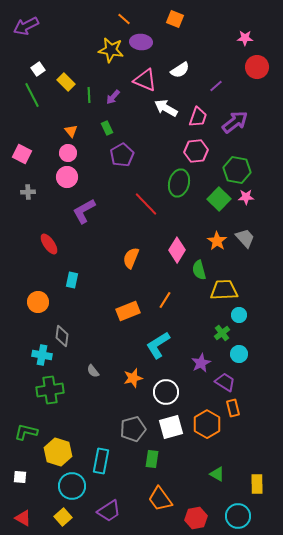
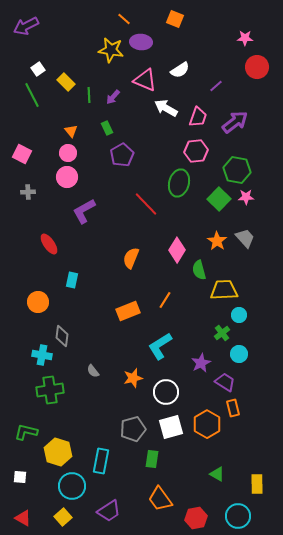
cyan L-shape at (158, 345): moved 2 px right, 1 px down
